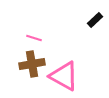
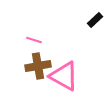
pink line: moved 2 px down
brown cross: moved 6 px right, 2 px down
